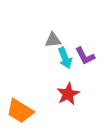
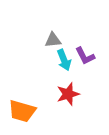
cyan arrow: moved 1 px left, 2 px down
red star: rotated 10 degrees clockwise
orange trapezoid: moved 2 px right; rotated 16 degrees counterclockwise
